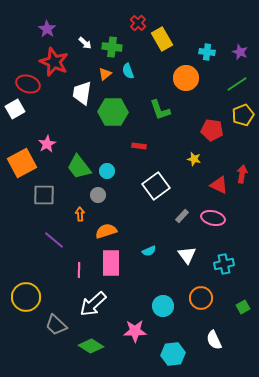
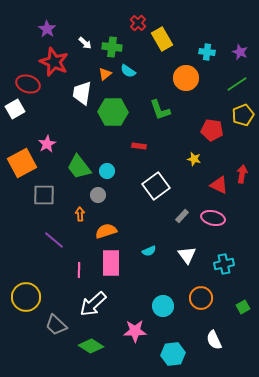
cyan semicircle at (128, 71): rotated 35 degrees counterclockwise
